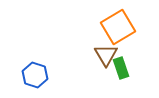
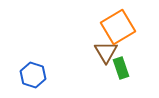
brown triangle: moved 3 px up
blue hexagon: moved 2 px left
